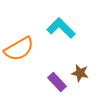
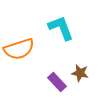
cyan L-shape: rotated 24 degrees clockwise
orange semicircle: rotated 12 degrees clockwise
